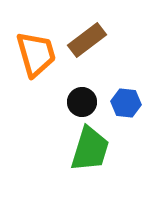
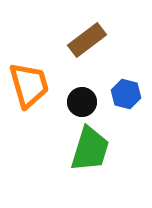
orange trapezoid: moved 7 px left, 31 px down
blue hexagon: moved 9 px up; rotated 8 degrees clockwise
